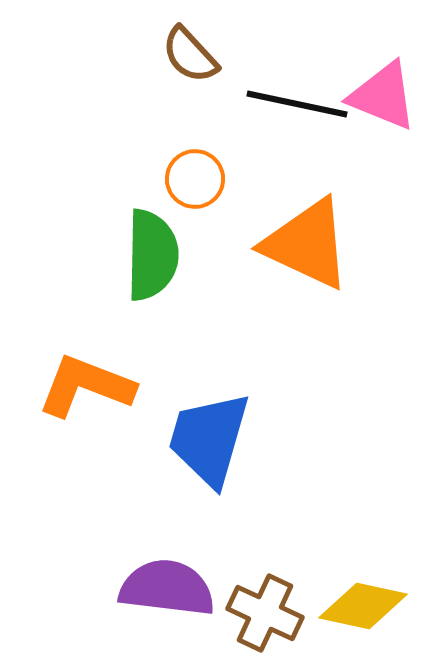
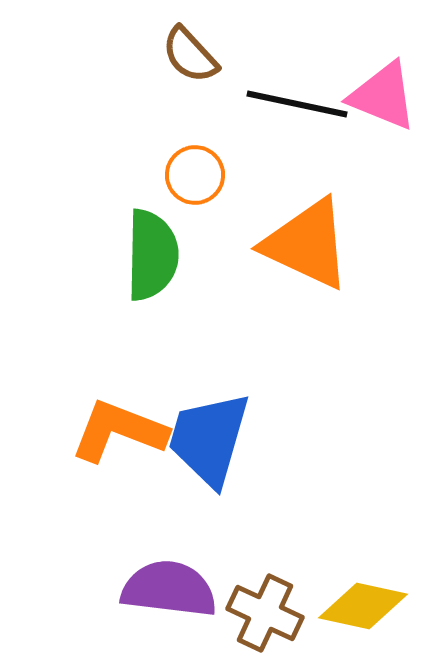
orange circle: moved 4 px up
orange L-shape: moved 33 px right, 45 px down
purple semicircle: moved 2 px right, 1 px down
